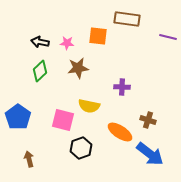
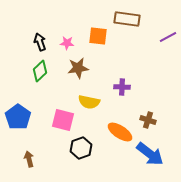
purple line: rotated 42 degrees counterclockwise
black arrow: rotated 60 degrees clockwise
yellow semicircle: moved 4 px up
